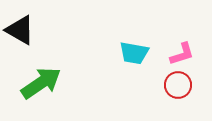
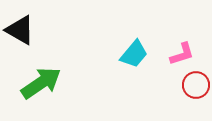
cyan trapezoid: moved 1 px down; rotated 60 degrees counterclockwise
red circle: moved 18 px right
